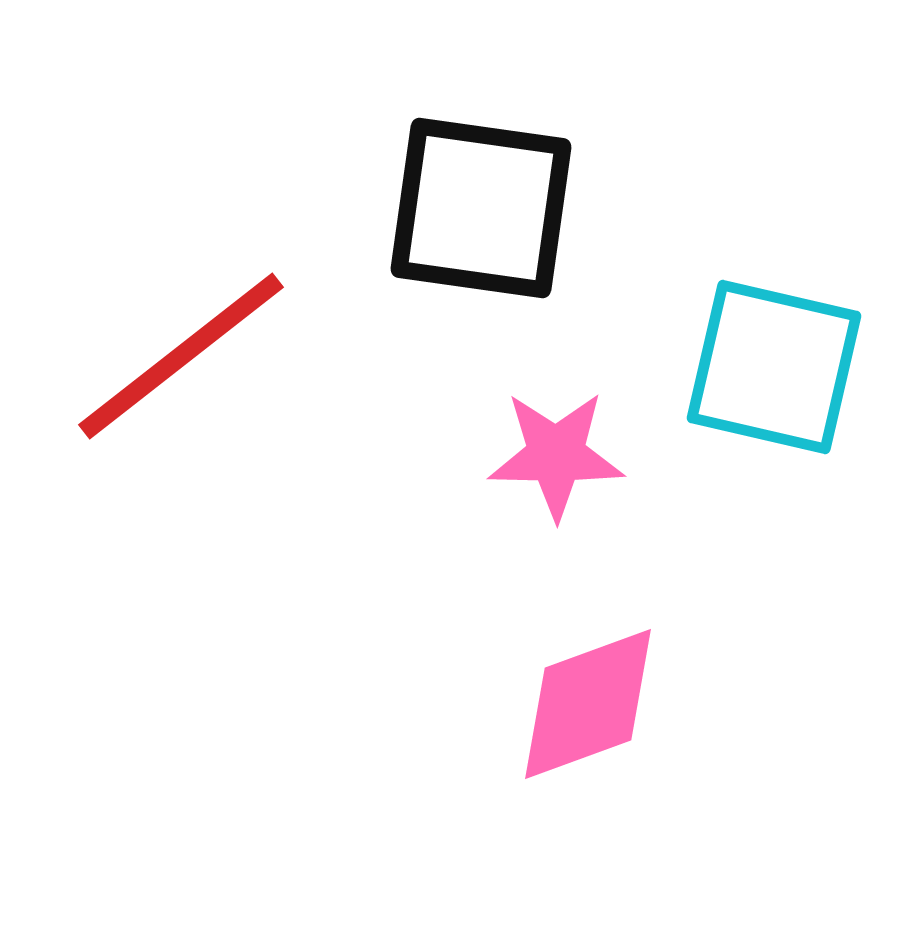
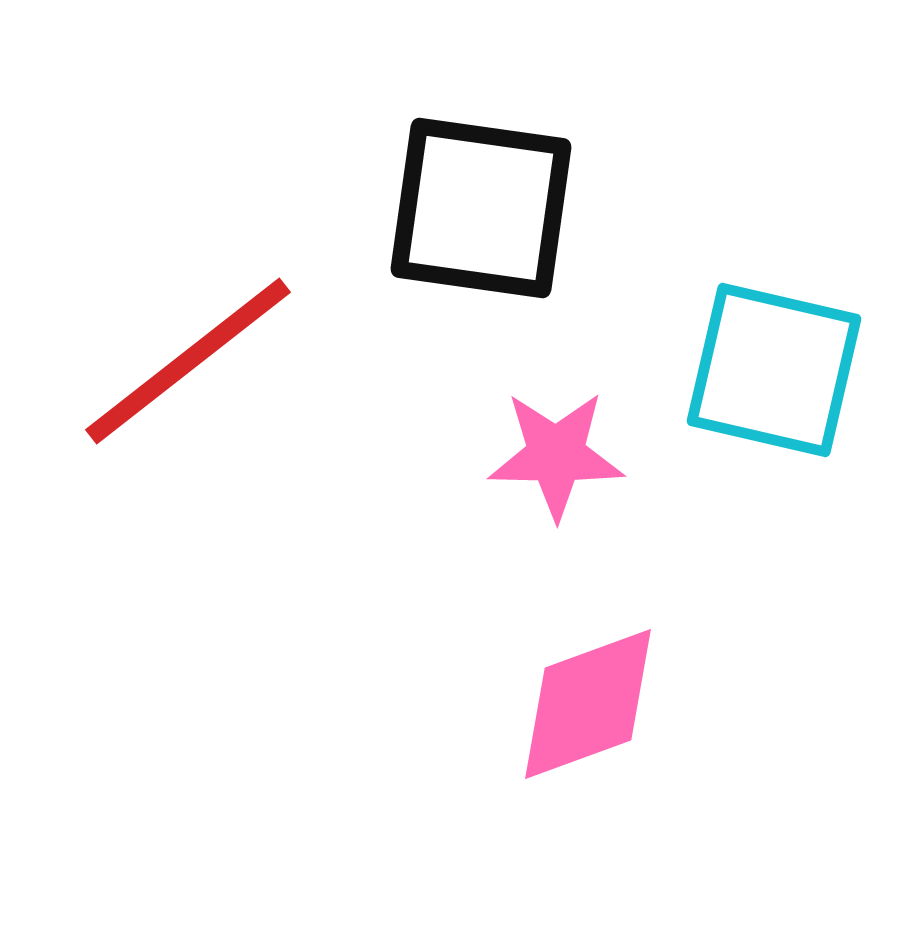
red line: moved 7 px right, 5 px down
cyan square: moved 3 px down
